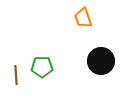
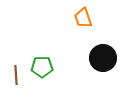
black circle: moved 2 px right, 3 px up
